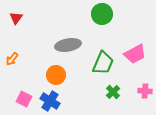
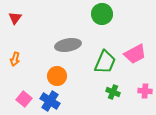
red triangle: moved 1 px left
orange arrow: moved 3 px right; rotated 24 degrees counterclockwise
green trapezoid: moved 2 px right, 1 px up
orange circle: moved 1 px right, 1 px down
green cross: rotated 24 degrees counterclockwise
pink square: rotated 14 degrees clockwise
